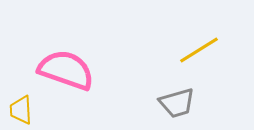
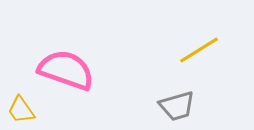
gray trapezoid: moved 3 px down
yellow trapezoid: rotated 32 degrees counterclockwise
